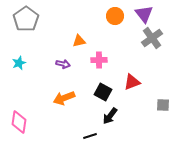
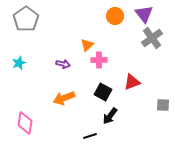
orange triangle: moved 8 px right, 4 px down; rotated 32 degrees counterclockwise
pink diamond: moved 6 px right, 1 px down
